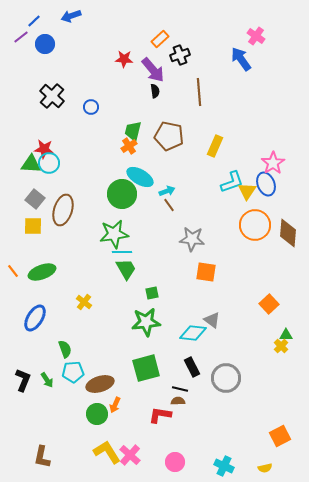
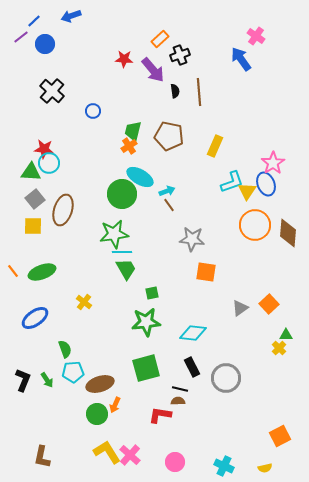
black semicircle at (155, 91): moved 20 px right
black cross at (52, 96): moved 5 px up
blue circle at (91, 107): moved 2 px right, 4 px down
green triangle at (31, 164): moved 8 px down
gray square at (35, 199): rotated 12 degrees clockwise
blue ellipse at (35, 318): rotated 24 degrees clockwise
gray triangle at (212, 320): moved 28 px right, 12 px up; rotated 48 degrees clockwise
yellow cross at (281, 346): moved 2 px left, 2 px down
